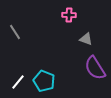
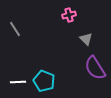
pink cross: rotated 16 degrees counterclockwise
gray line: moved 3 px up
gray triangle: rotated 24 degrees clockwise
white line: rotated 49 degrees clockwise
